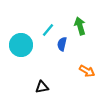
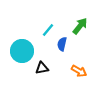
green arrow: rotated 54 degrees clockwise
cyan circle: moved 1 px right, 6 px down
orange arrow: moved 8 px left
black triangle: moved 19 px up
